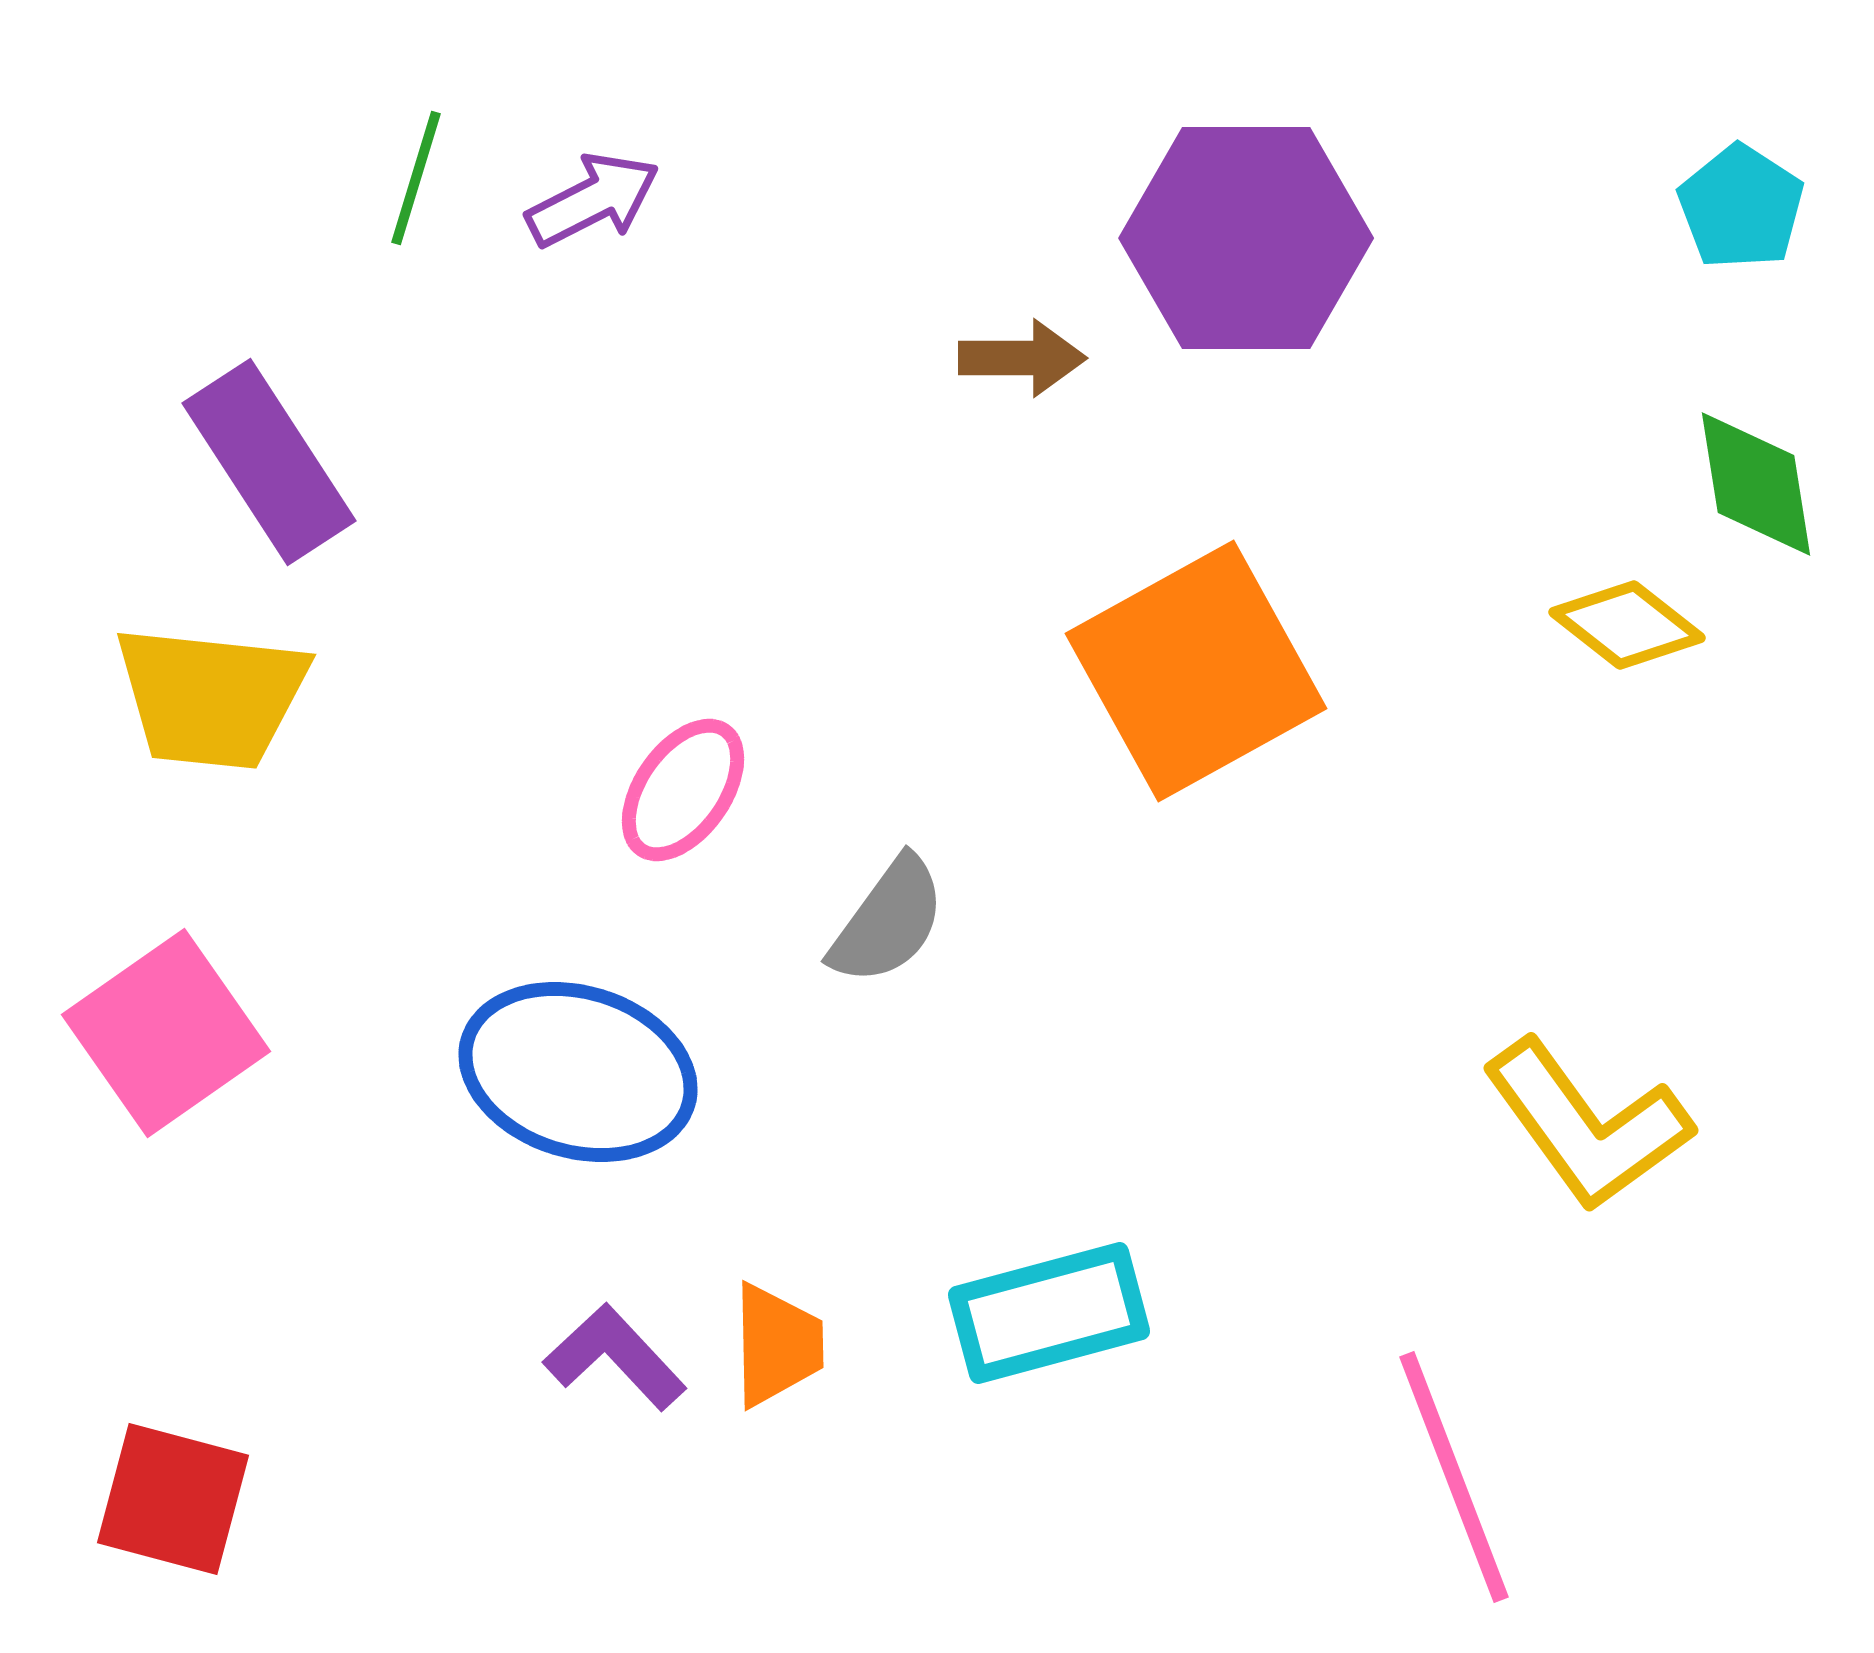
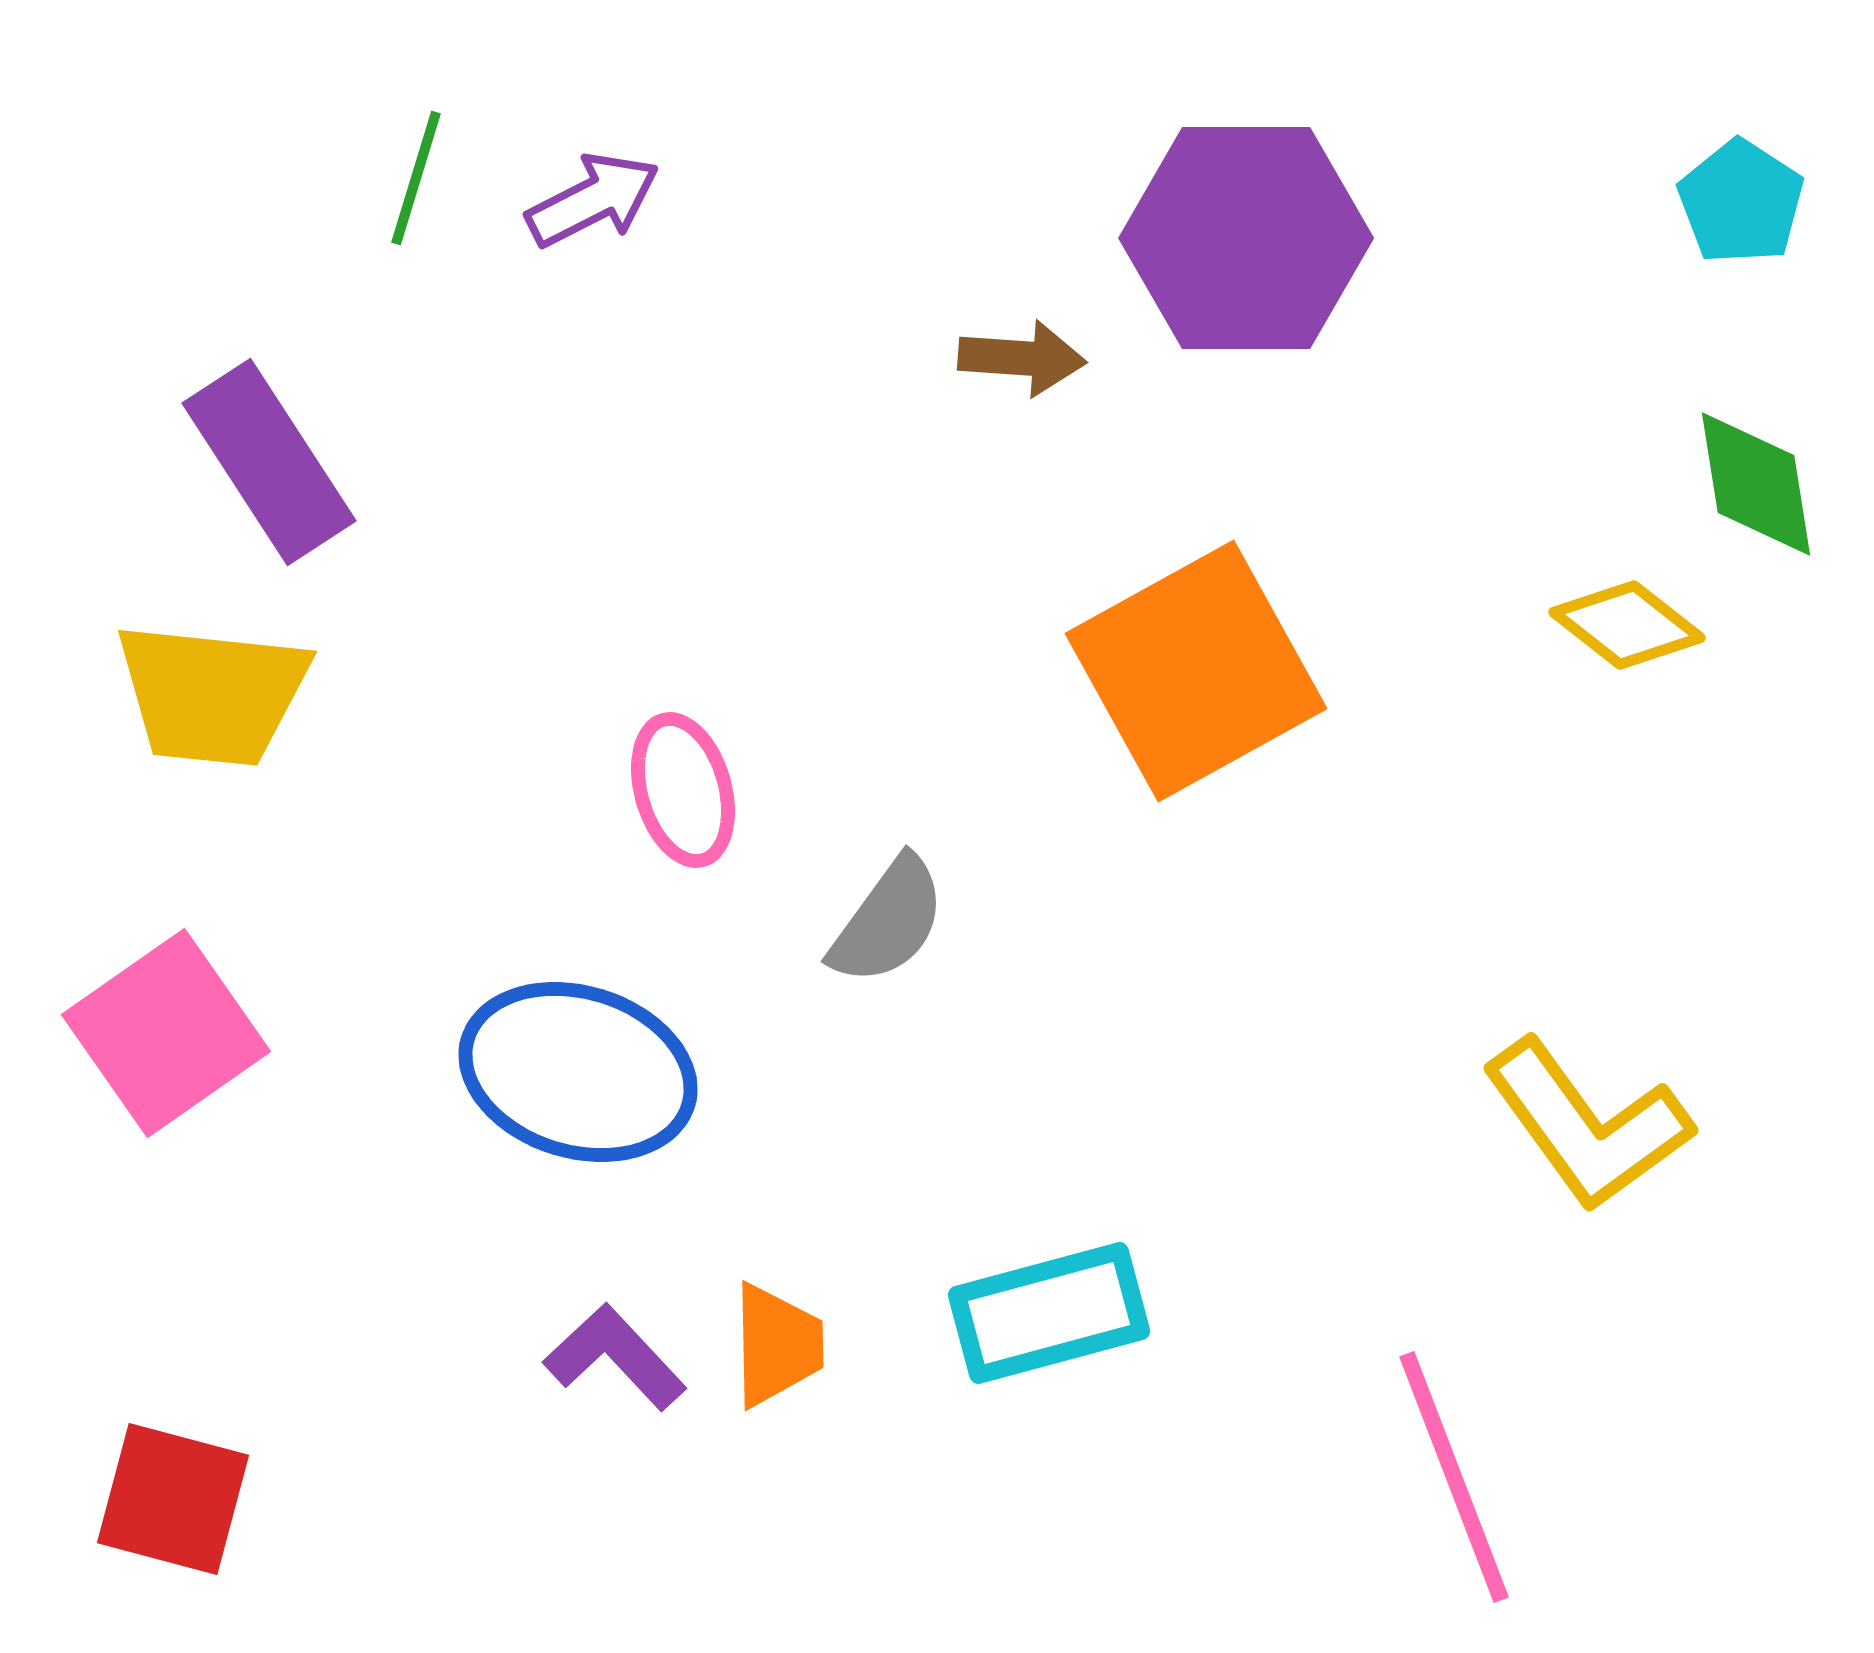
cyan pentagon: moved 5 px up
brown arrow: rotated 4 degrees clockwise
yellow trapezoid: moved 1 px right, 3 px up
pink ellipse: rotated 51 degrees counterclockwise
